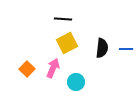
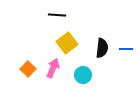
black line: moved 6 px left, 4 px up
yellow square: rotated 10 degrees counterclockwise
orange square: moved 1 px right
cyan circle: moved 7 px right, 7 px up
